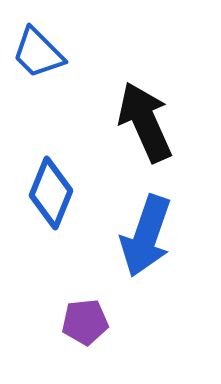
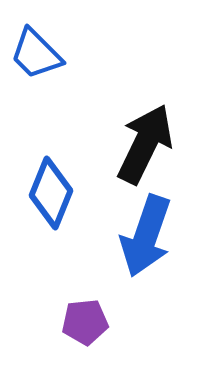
blue trapezoid: moved 2 px left, 1 px down
black arrow: moved 22 px down; rotated 50 degrees clockwise
